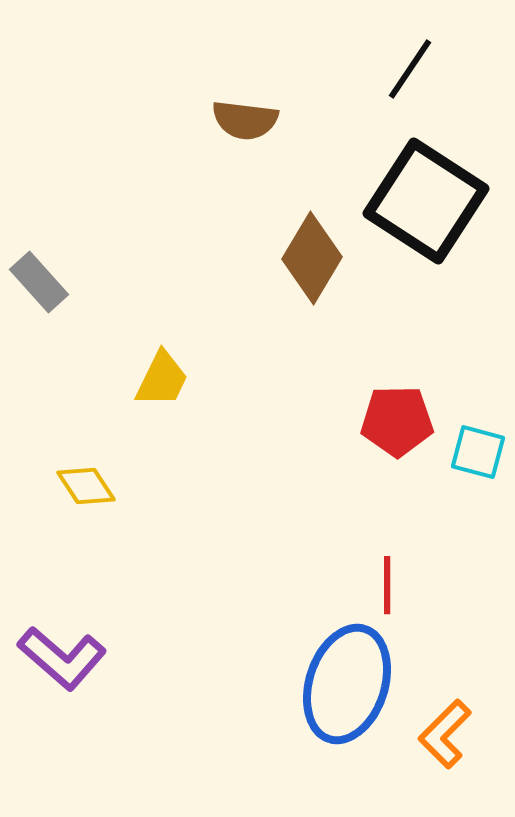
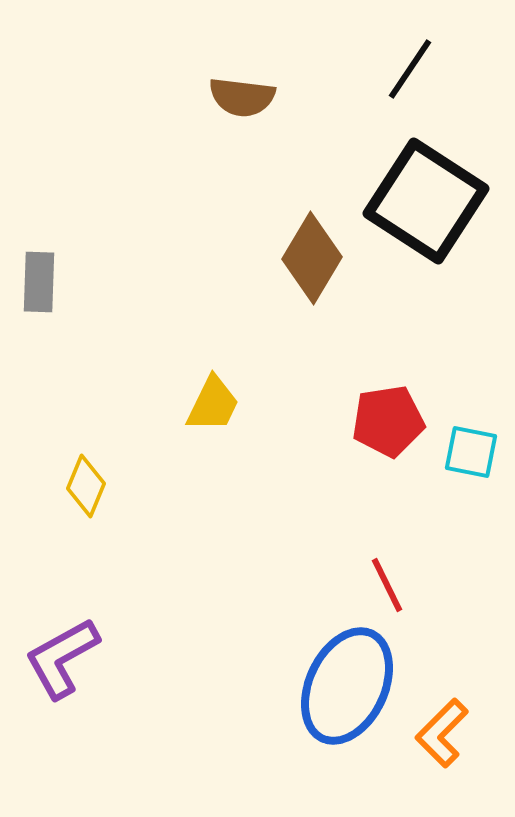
brown semicircle: moved 3 px left, 23 px up
gray rectangle: rotated 44 degrees clockwise
yellow trapezoid: moved 51 px right, 25 px down
red pentagon: moved 9 px left; rotated 8 degrees counterclockwise
cyan square: moved 7 px left; rotated 4 degrees counterclockwise
yellow diamond: rotated 56 degrees clockwise
red line: rotated 26 degrees counterclockwise
purple L-shape: rotated 110 degrees clockwise
blue ellipse: moved 2 px down; rotated 7 degrees clockwise
orange L-shape: moved 3 px left, 1 px up
